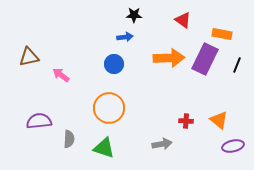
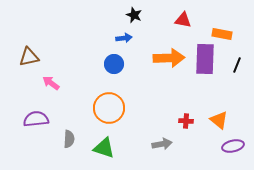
black star: rotated 21 degrees clockwise
red triangle: rotated 24 degrees counterclockwise
blue arrow: moved 1 px left, 1 px down
purple rectangle: rotated 24 degrees counterclockwise
pink arrow: moved 10 px left, 8 px down
purple semicircle: moved 3 px left, 2 px up
